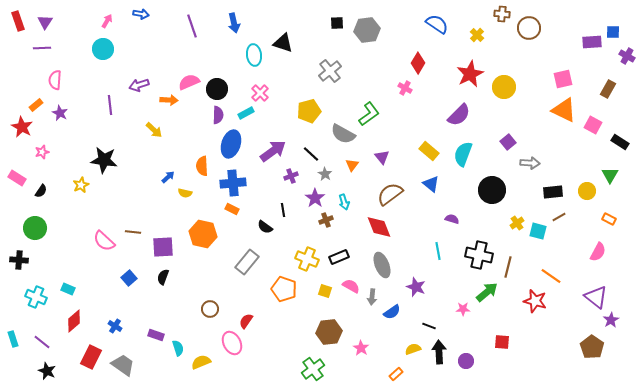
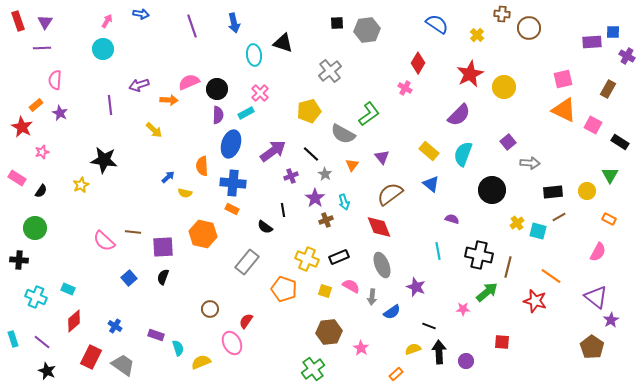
blue cross at (233, 183): rotated 10 degrees clockwise
